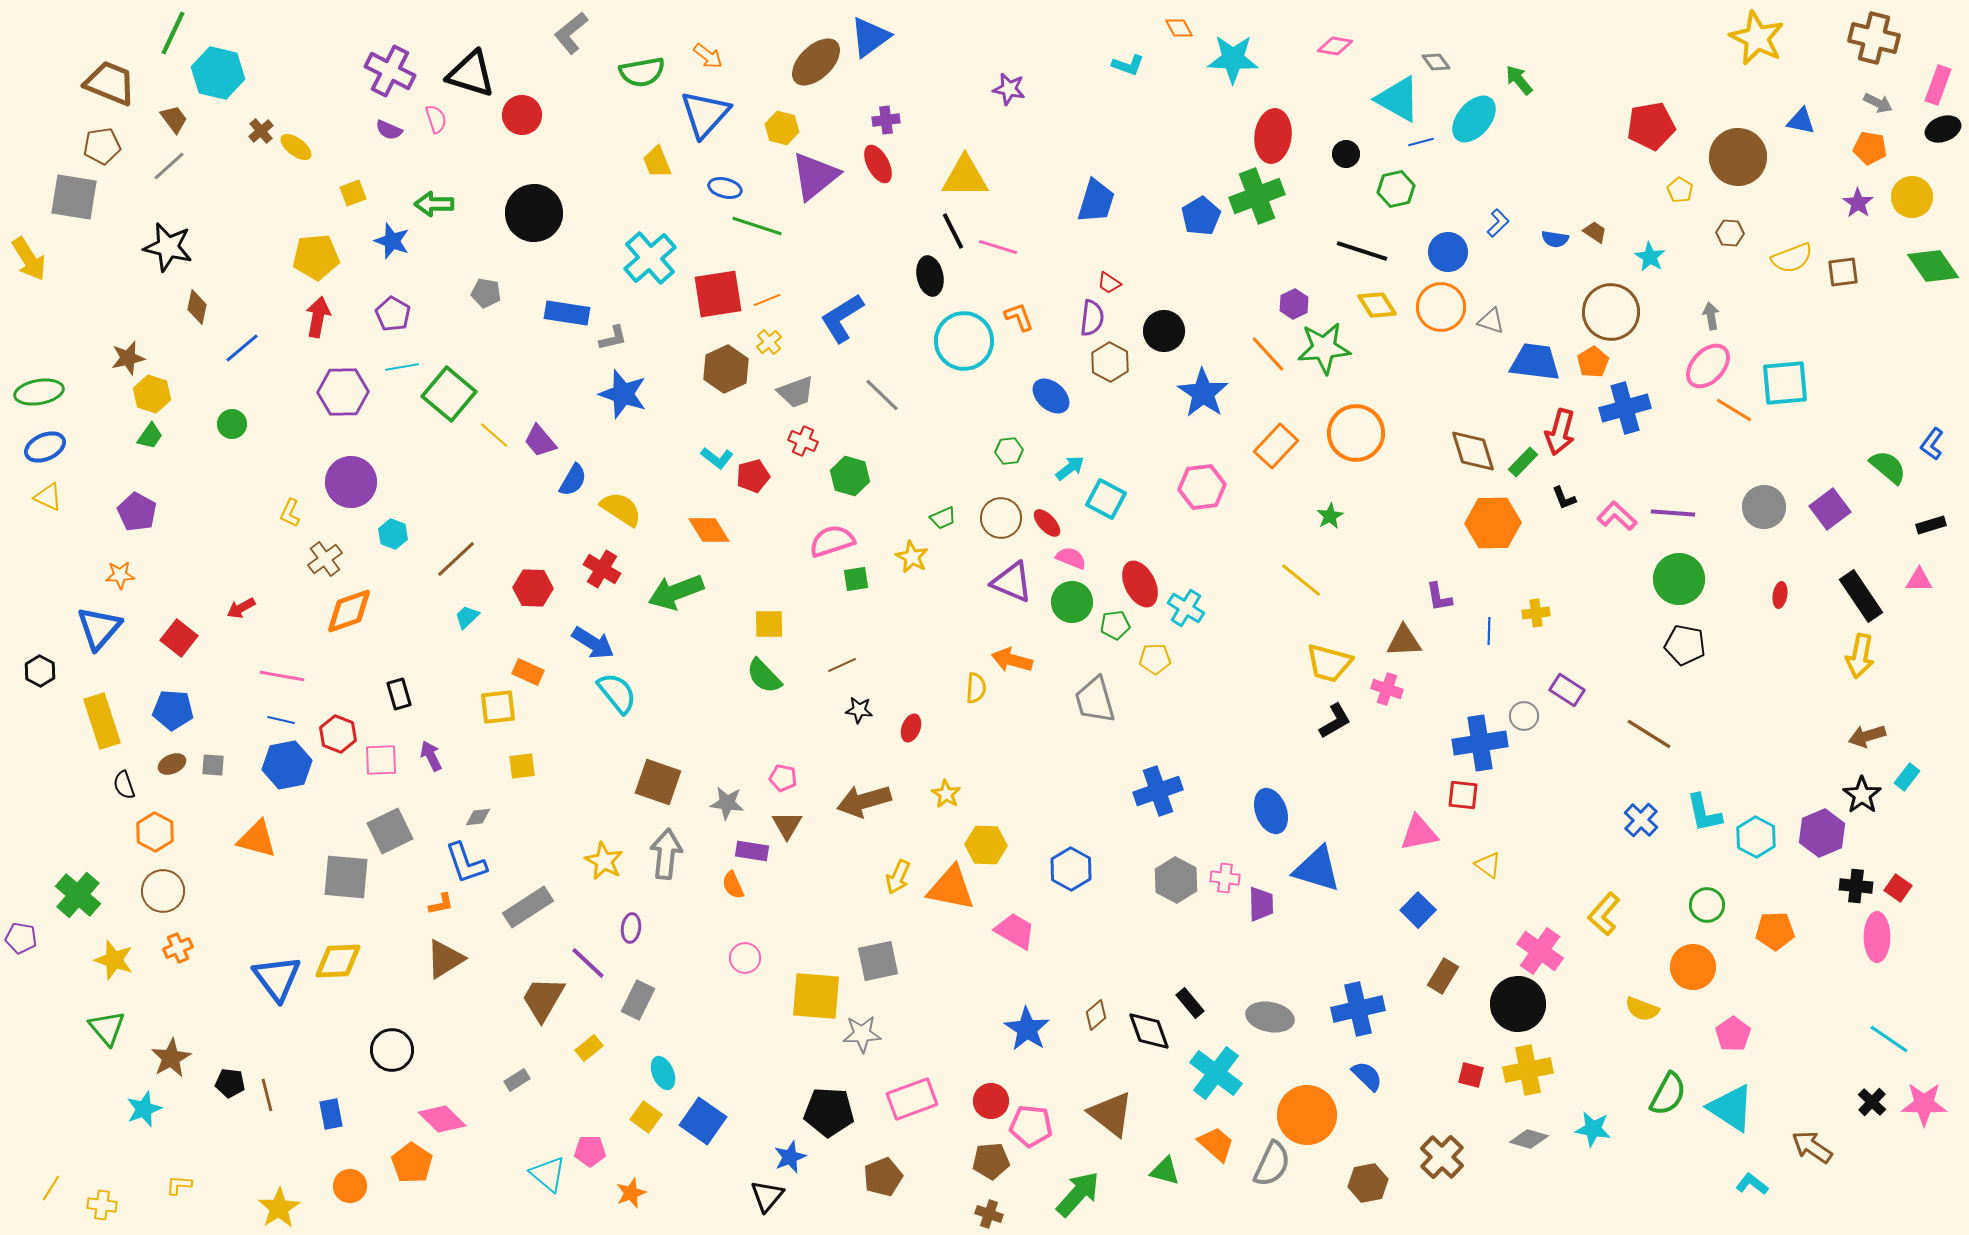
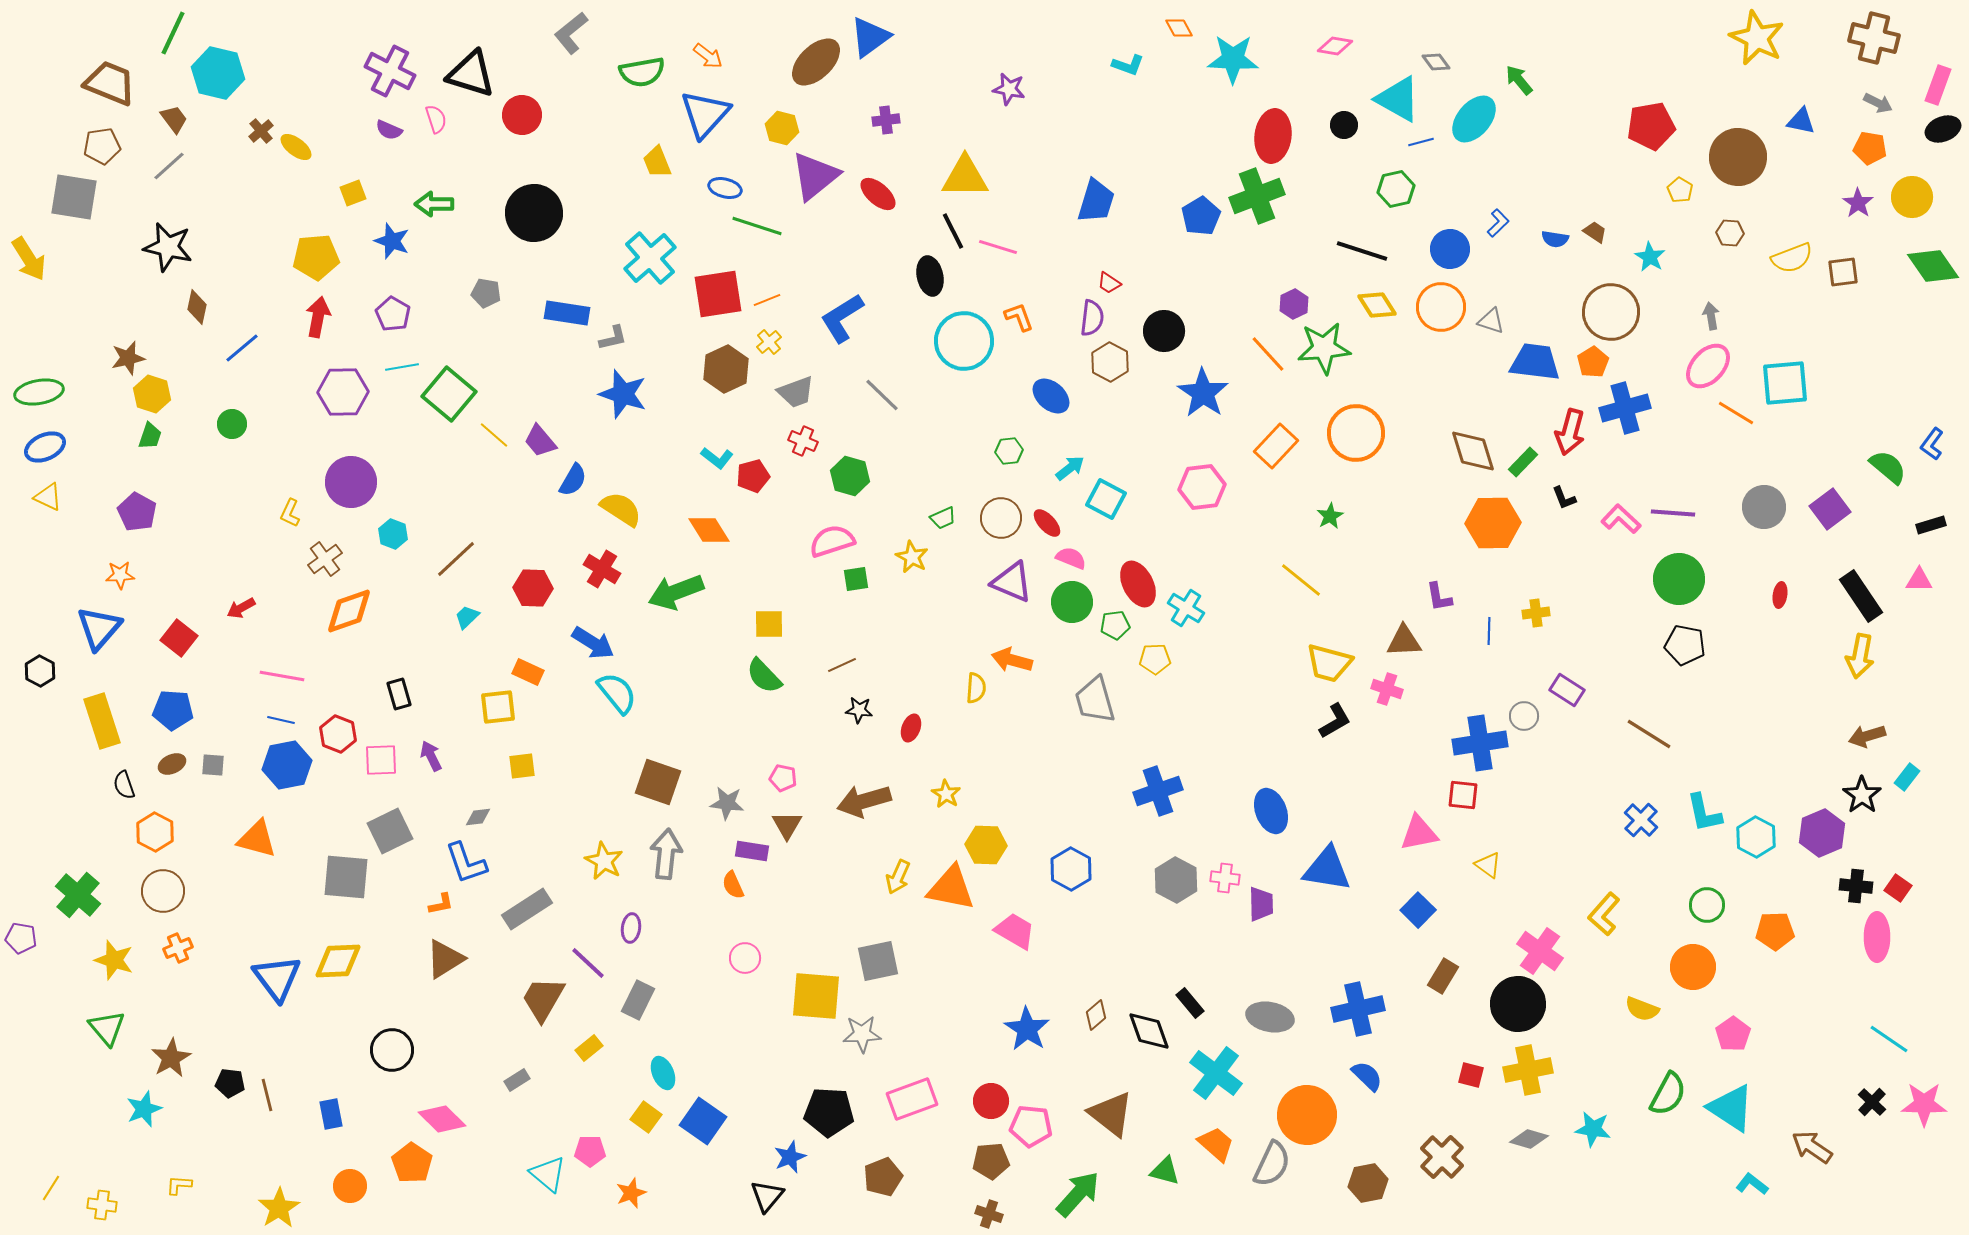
black circle at (1346, 154): moved 2 px left, 29 px up
red ellipse at (878, 164): moved 30 px down; rotated 21 degrees counterclockwise
blue circle at (1448, 252): moved 2 px right, 3 px up
orange line at (1734, 410): moved 2 px right, 3 px down
red arrow at (1560, 432): moved 10 px right
green trapezoid at (150, 436): rotated 16 degrees counterclockwise
pink L-shape at (1617, 516): moved 4 px right, 3 px down
red ellipse at (1140, 584): moved 2 px left
blue triangle at (1317, 869): moved 10 px right; rotated 8 degrees counterclockwise
gray rectangle at (528, 907): moved 1 px left, 2 px down
